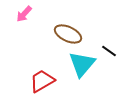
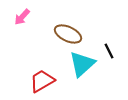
pink arrow: moved 2 px left, 3 px down
black line: rotated 28 degrees clockwise
cyan triangle: rotated 8 degrees clockwise
